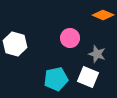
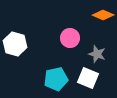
white square: moved 1 px down
